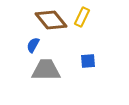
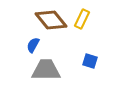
yellow rectangle: moved 2 px down
blue square: moved 2 px right; rotated 21 degrees clockwise
